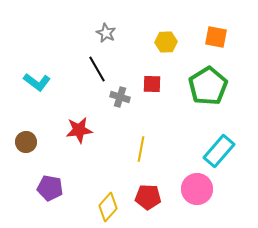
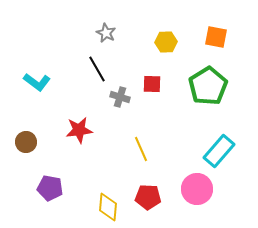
yellow line: rotated 35 degrees counterclockwise
yellow diamond: rotated 36 degrees counterclockwise
